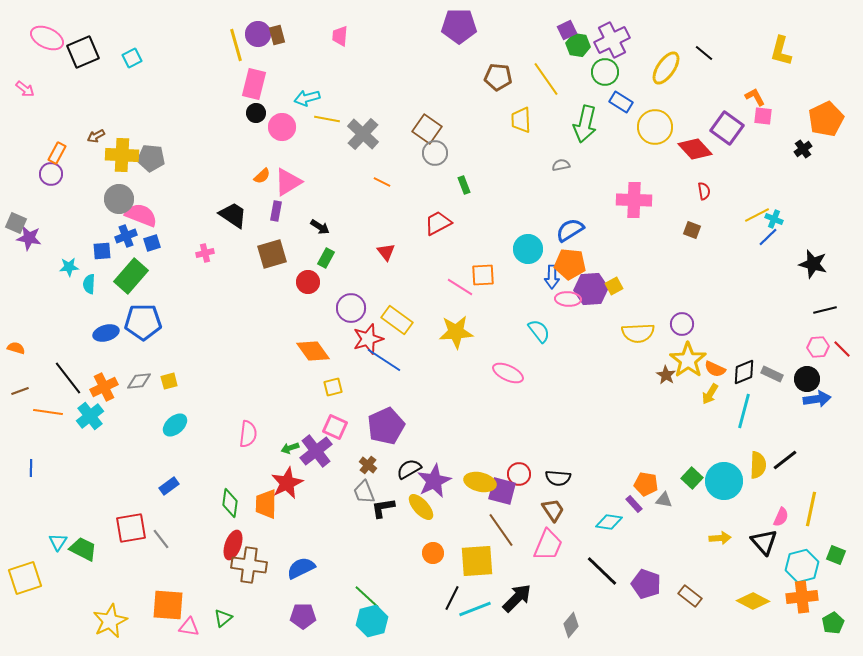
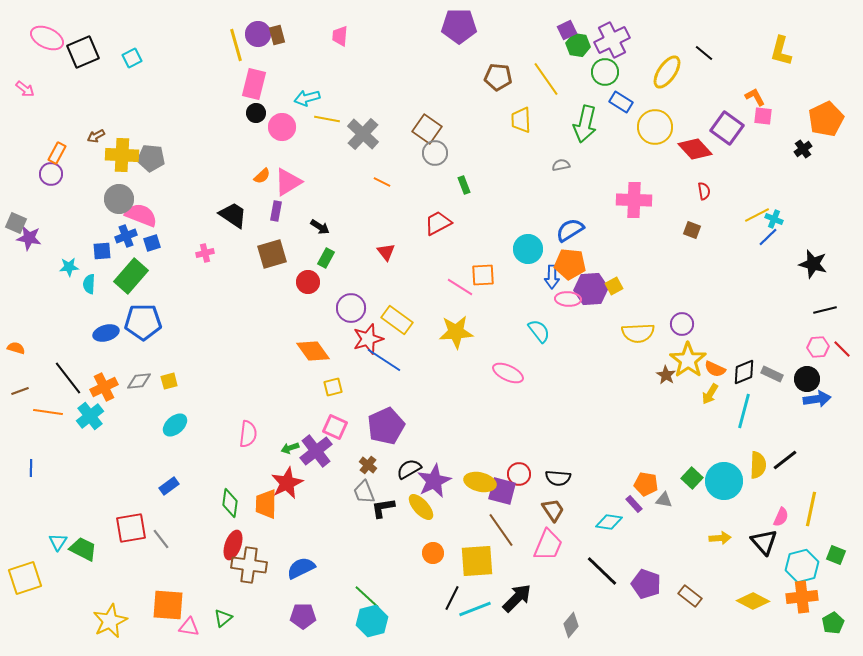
yellow ellipse at (666, 68): moved 1 px right, 4 px down
